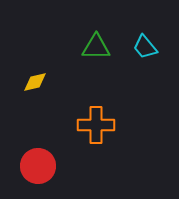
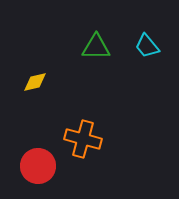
cyan trapezoid: moved 2 px right, 1 px up
orange cross: moved 13 px left, 14 px down; rotated 15 degrees clockwise
